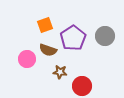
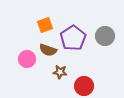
red circle: moved 2 px right
